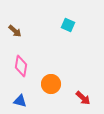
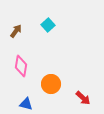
cyan square: moved 20 px left; rotated 24 degrees clockwise
brown arrow: moved 1 px right; rotated 96 degrees counterclockwise
blue triangle: moved 6 px right, 3 px down
